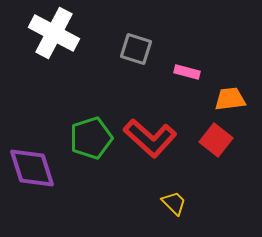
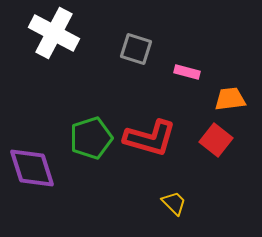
red L-shape: rotated 26 degrees counterclockwise
